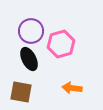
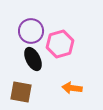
pink hexagon: moved 1 px left
black ellipse: moved 4 px right
